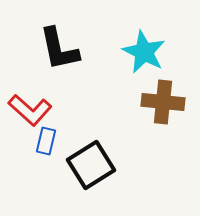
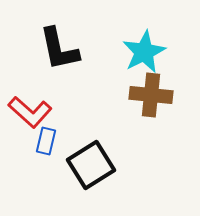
cyan star: rotated 18 degrees clockwise
brown cross: moved 12 px left, 7 px up
red L-shape: moved 2 px down
